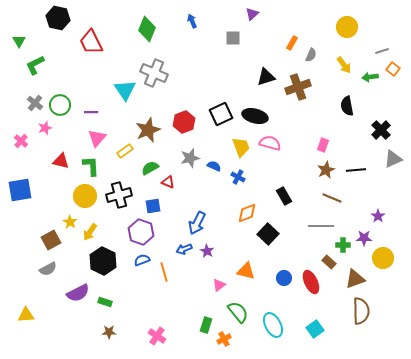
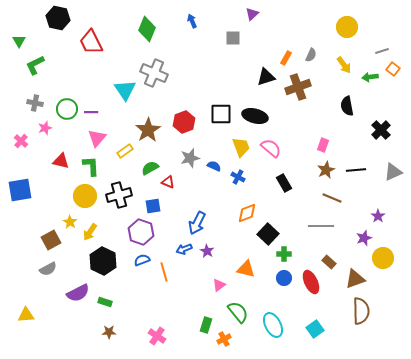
orange rectangle at (292, 43): moved 6 px left, 15 px down
gray cross at (35, 103): rotated 28 degrees counterclockwise
green circle at (60, 105): moved 7 px right, 4 px down
black square at (221, 114): rotated 25 degrees clockwise
brown star at (148, 130): rotated 10 degrees counterclockwise
pink semicircle at (270, 143): moved 1 px right, 5 px down; rotated 25 degrees clockwise
gray triangle at (393, 159): moved 13 px down
black rectangle at (284, 196): moved 13 px up
purple star at (364, 238): rotated 21 degrees counterclockwise
green cross at (343, 245): moved 59 px left, 9 px down
orange triangle at (246, 271): moved 2 px up
